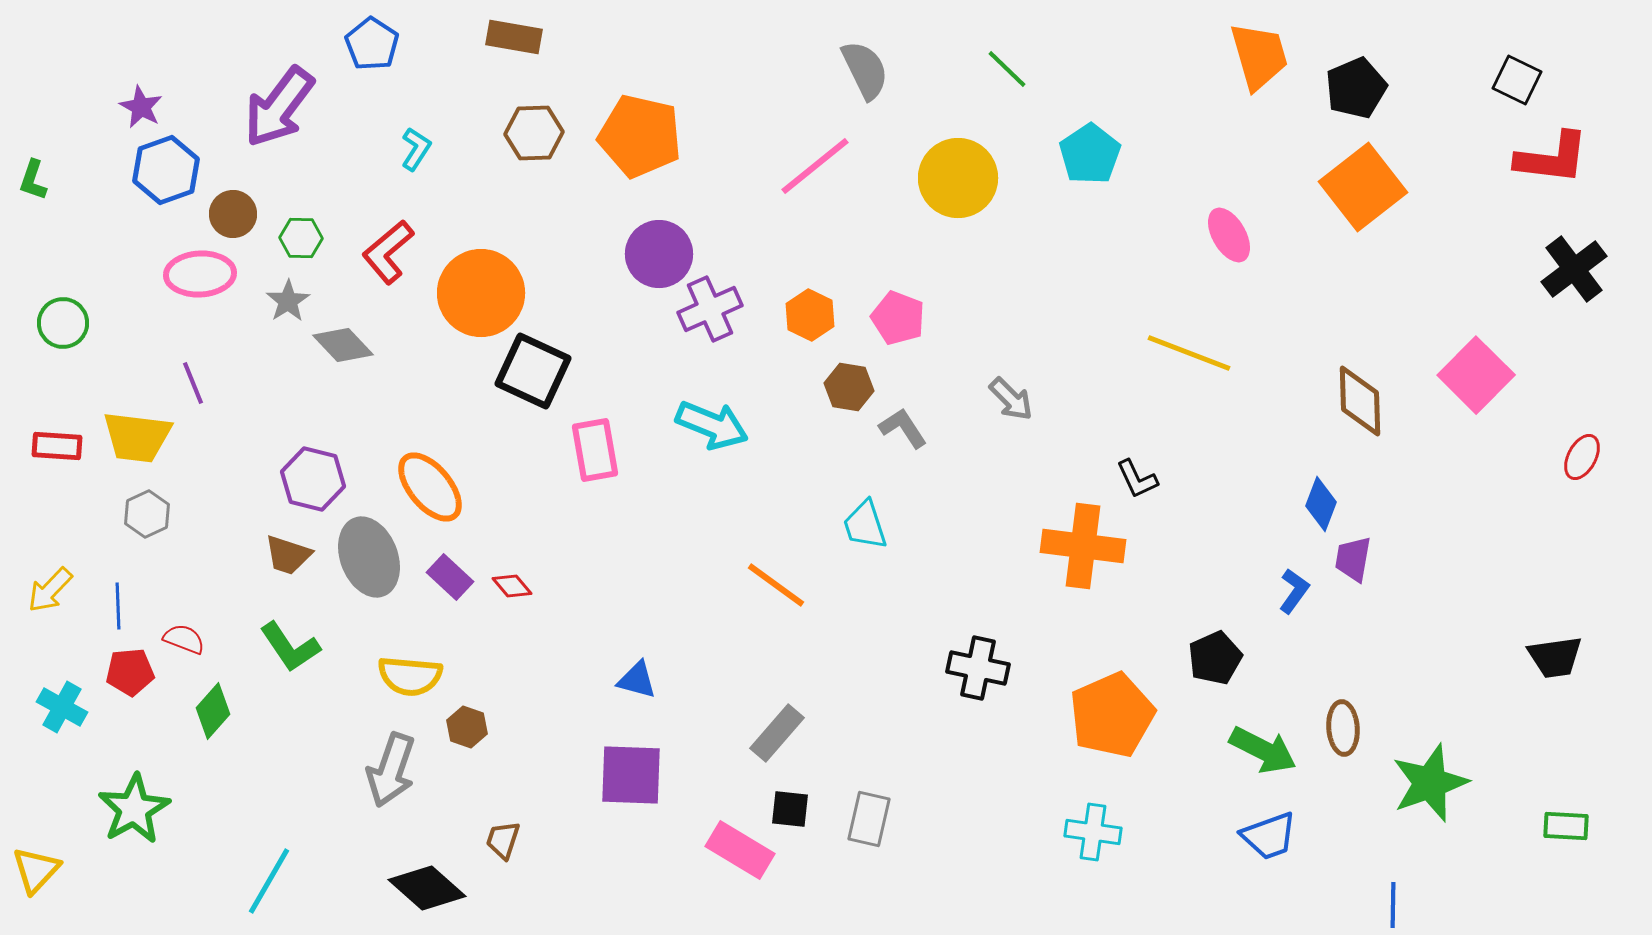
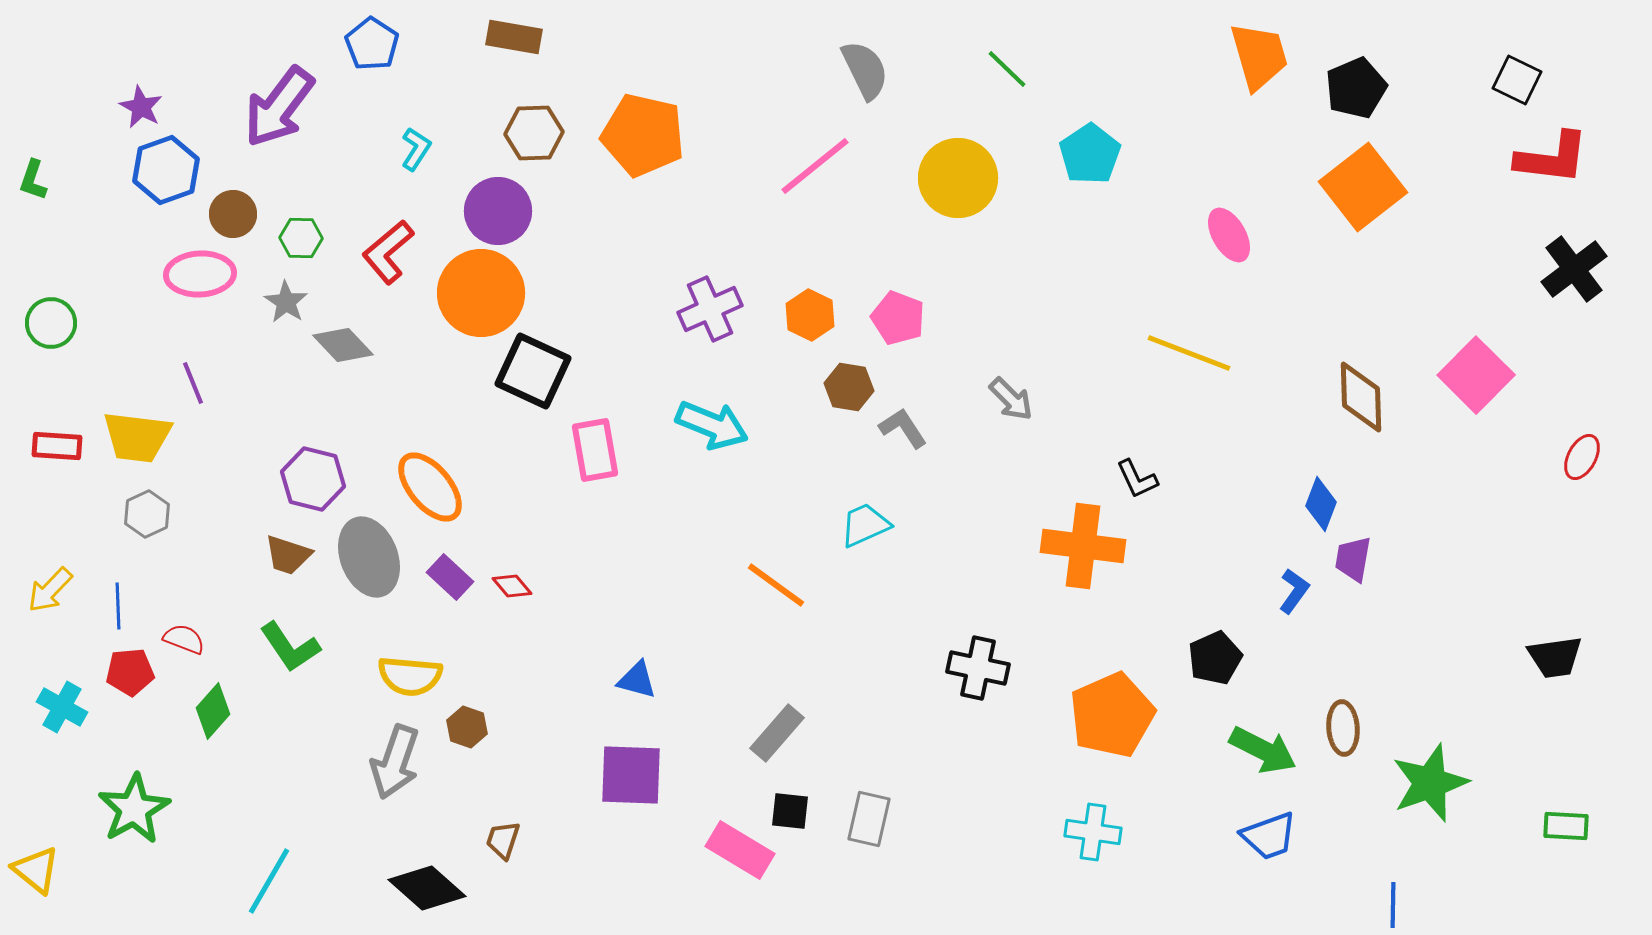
orange pentagon at (640, 136): moved 3 px right, 1 px up
purple circle at (659, 254): moved 161 px left, 43 px up
gray star at (288, 301): moved 2 px left, 1 px down; rotated 6 degrees counterclockwise
green circle at (63, 323): moved 12 px left
brown diamond at (1360, 401): moved 1 px right, 4 px up
cyan trapezoid at (865, 525): rotated 84 degrees clockwise
gray arrow at (391, 770): moved 4 px right, 8 px up
black square at (790, 809): moved 2 px down
yellow triangle at (36, 870): rotated 34 degrees counterclockwise
